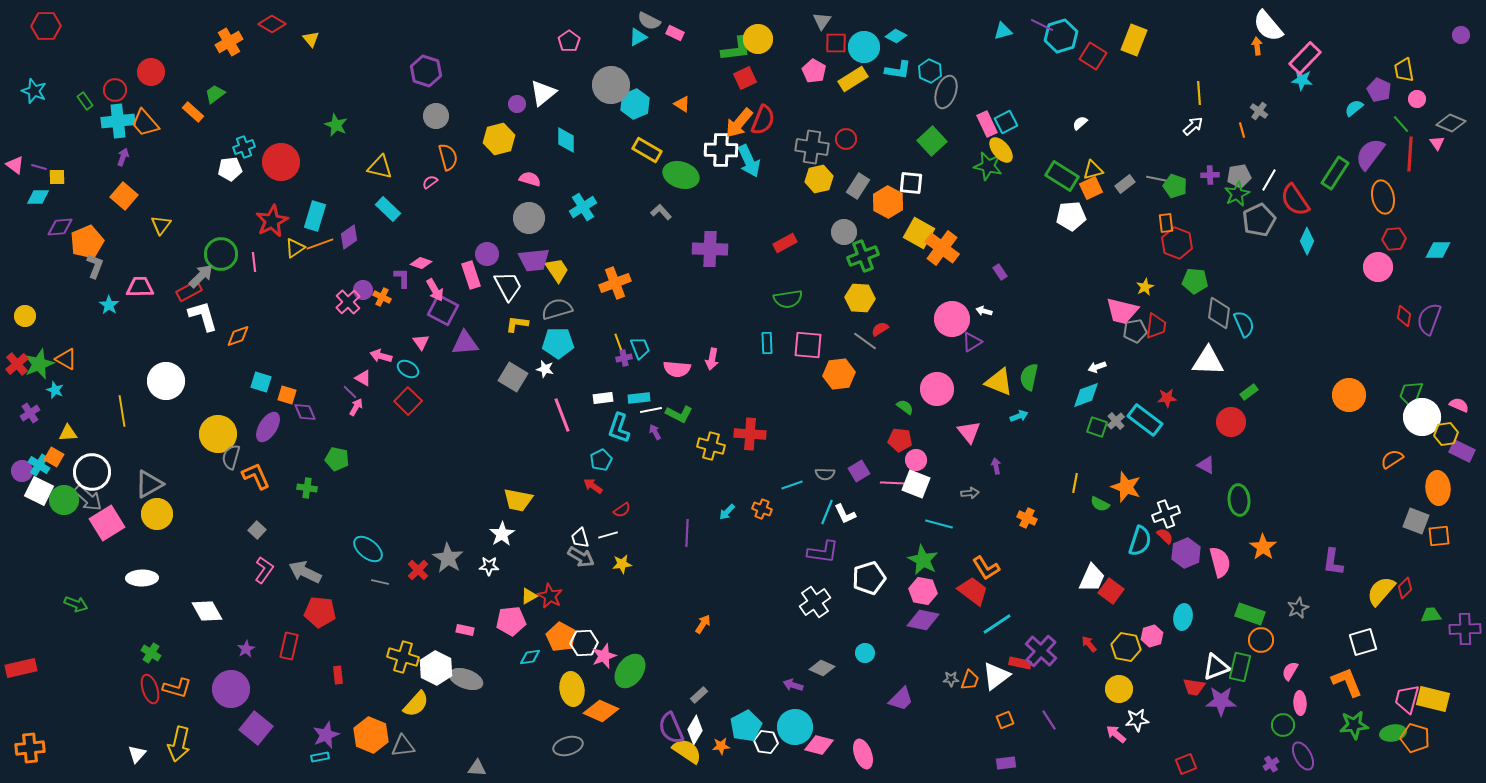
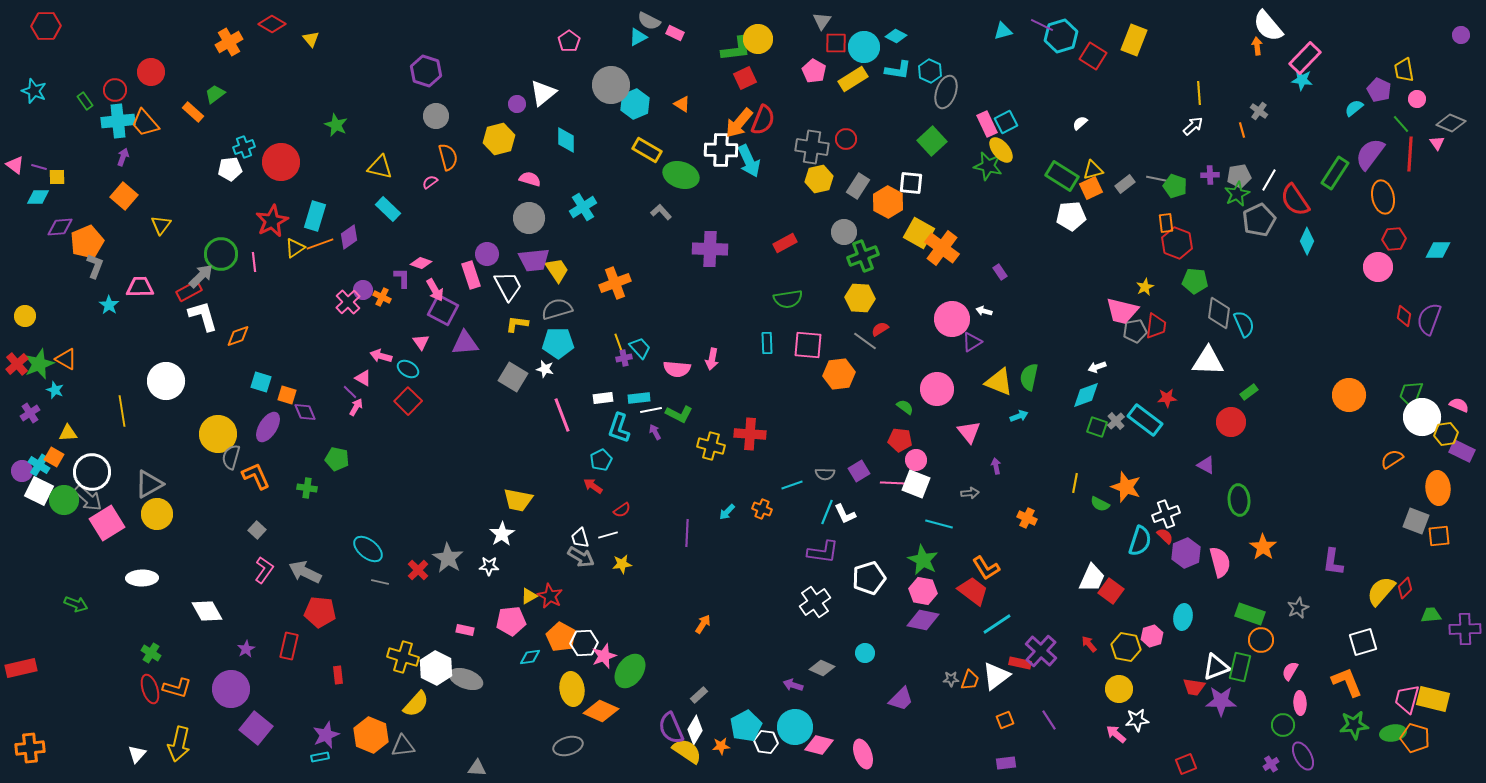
cyan trapezoid at (640, 348): rotated 20 degrees counterclockwise
